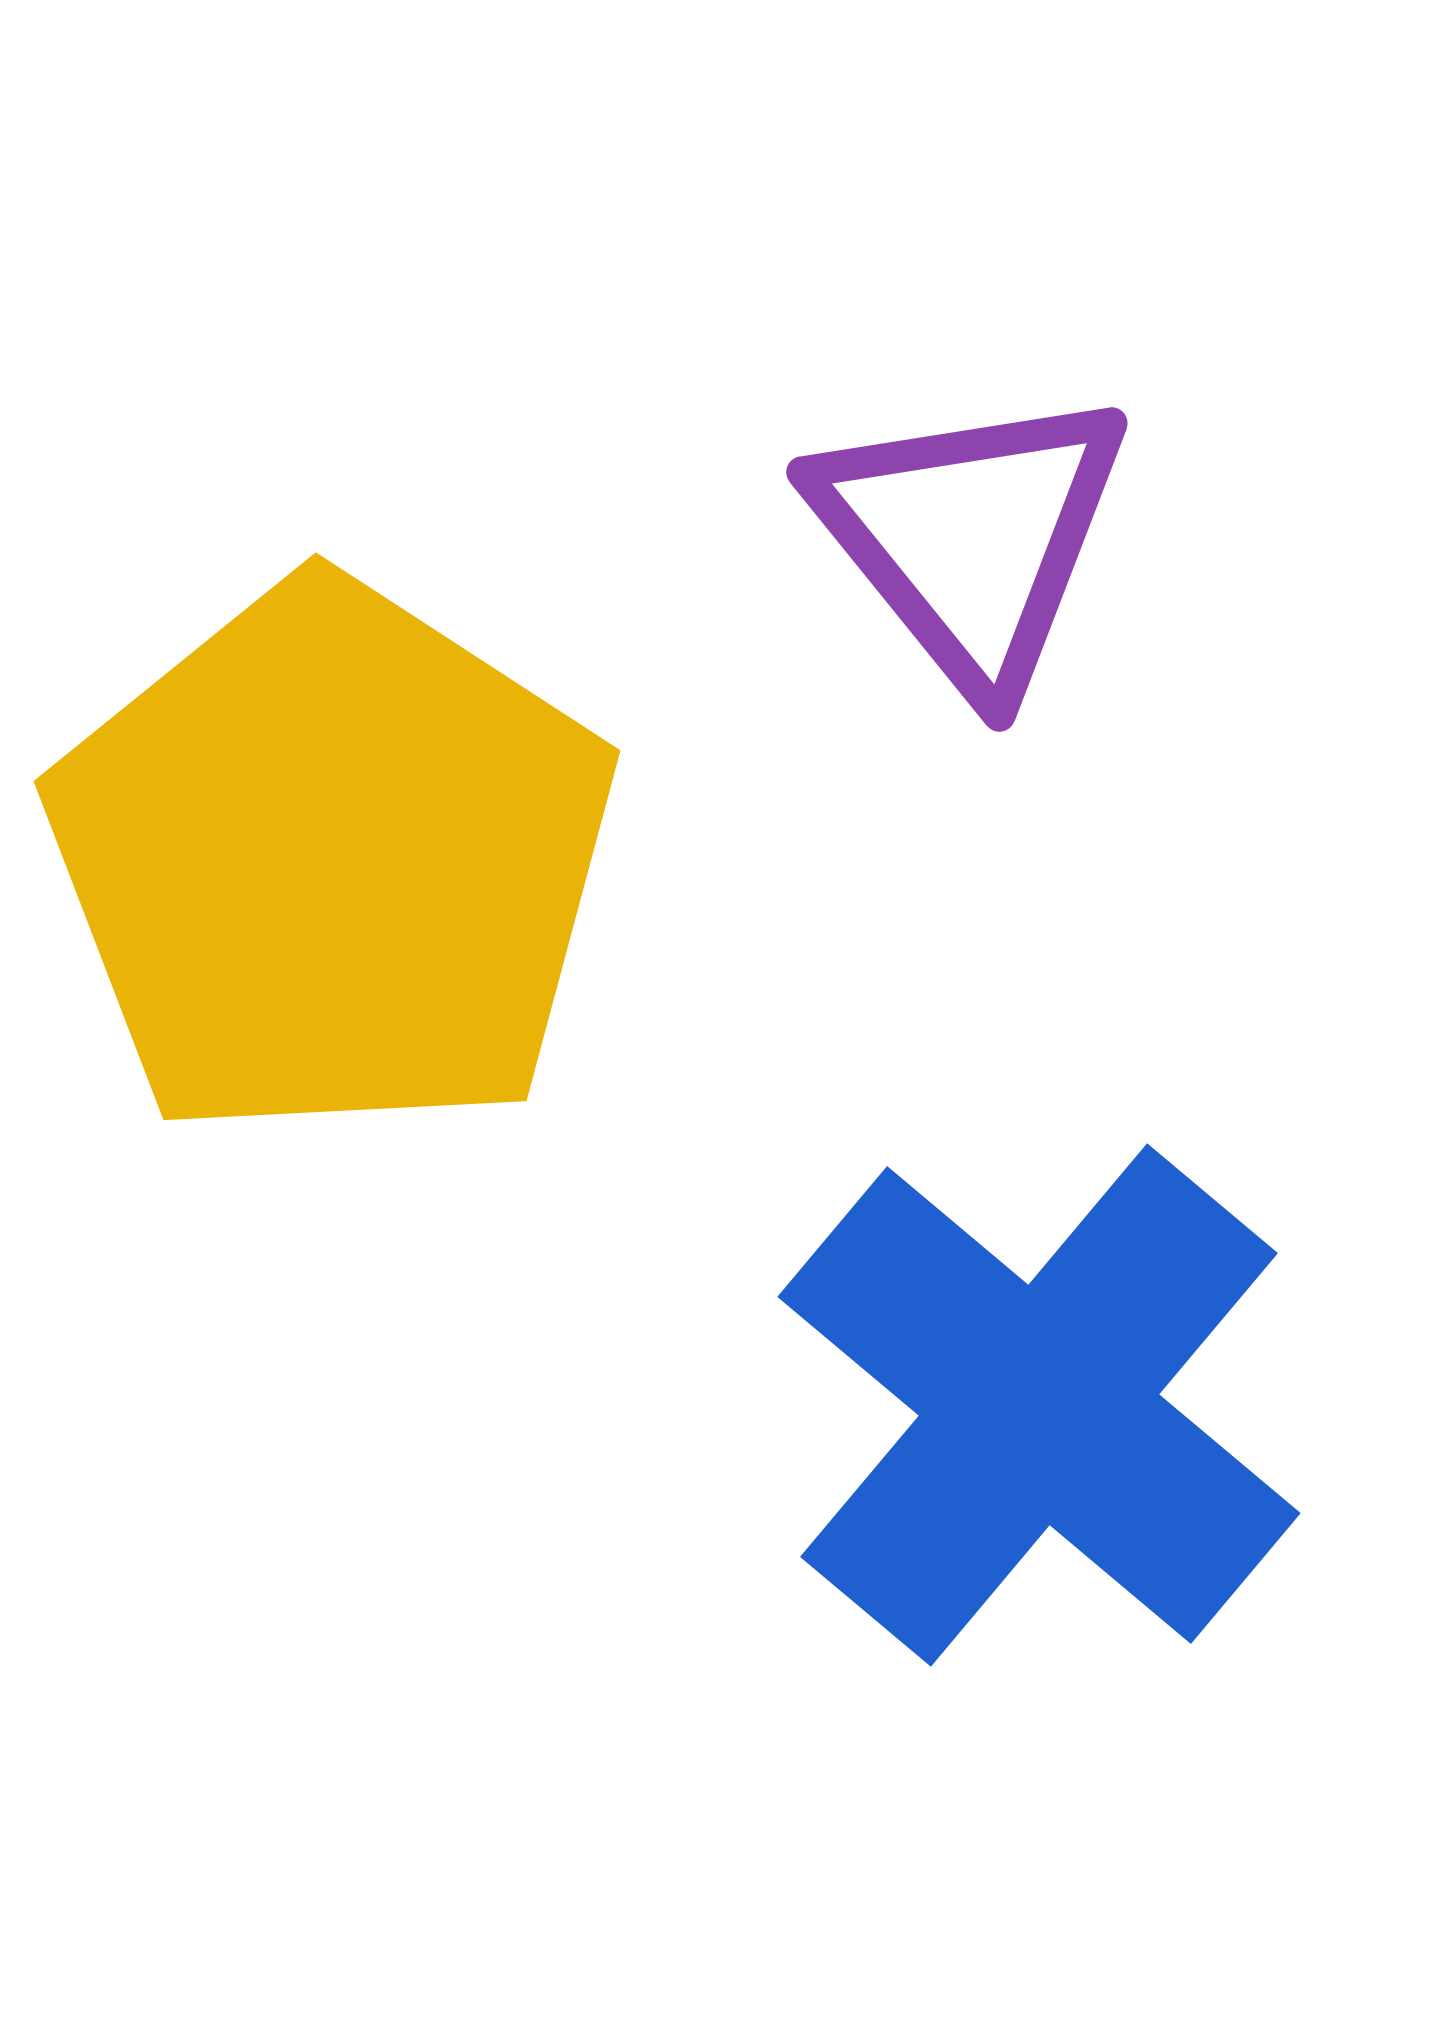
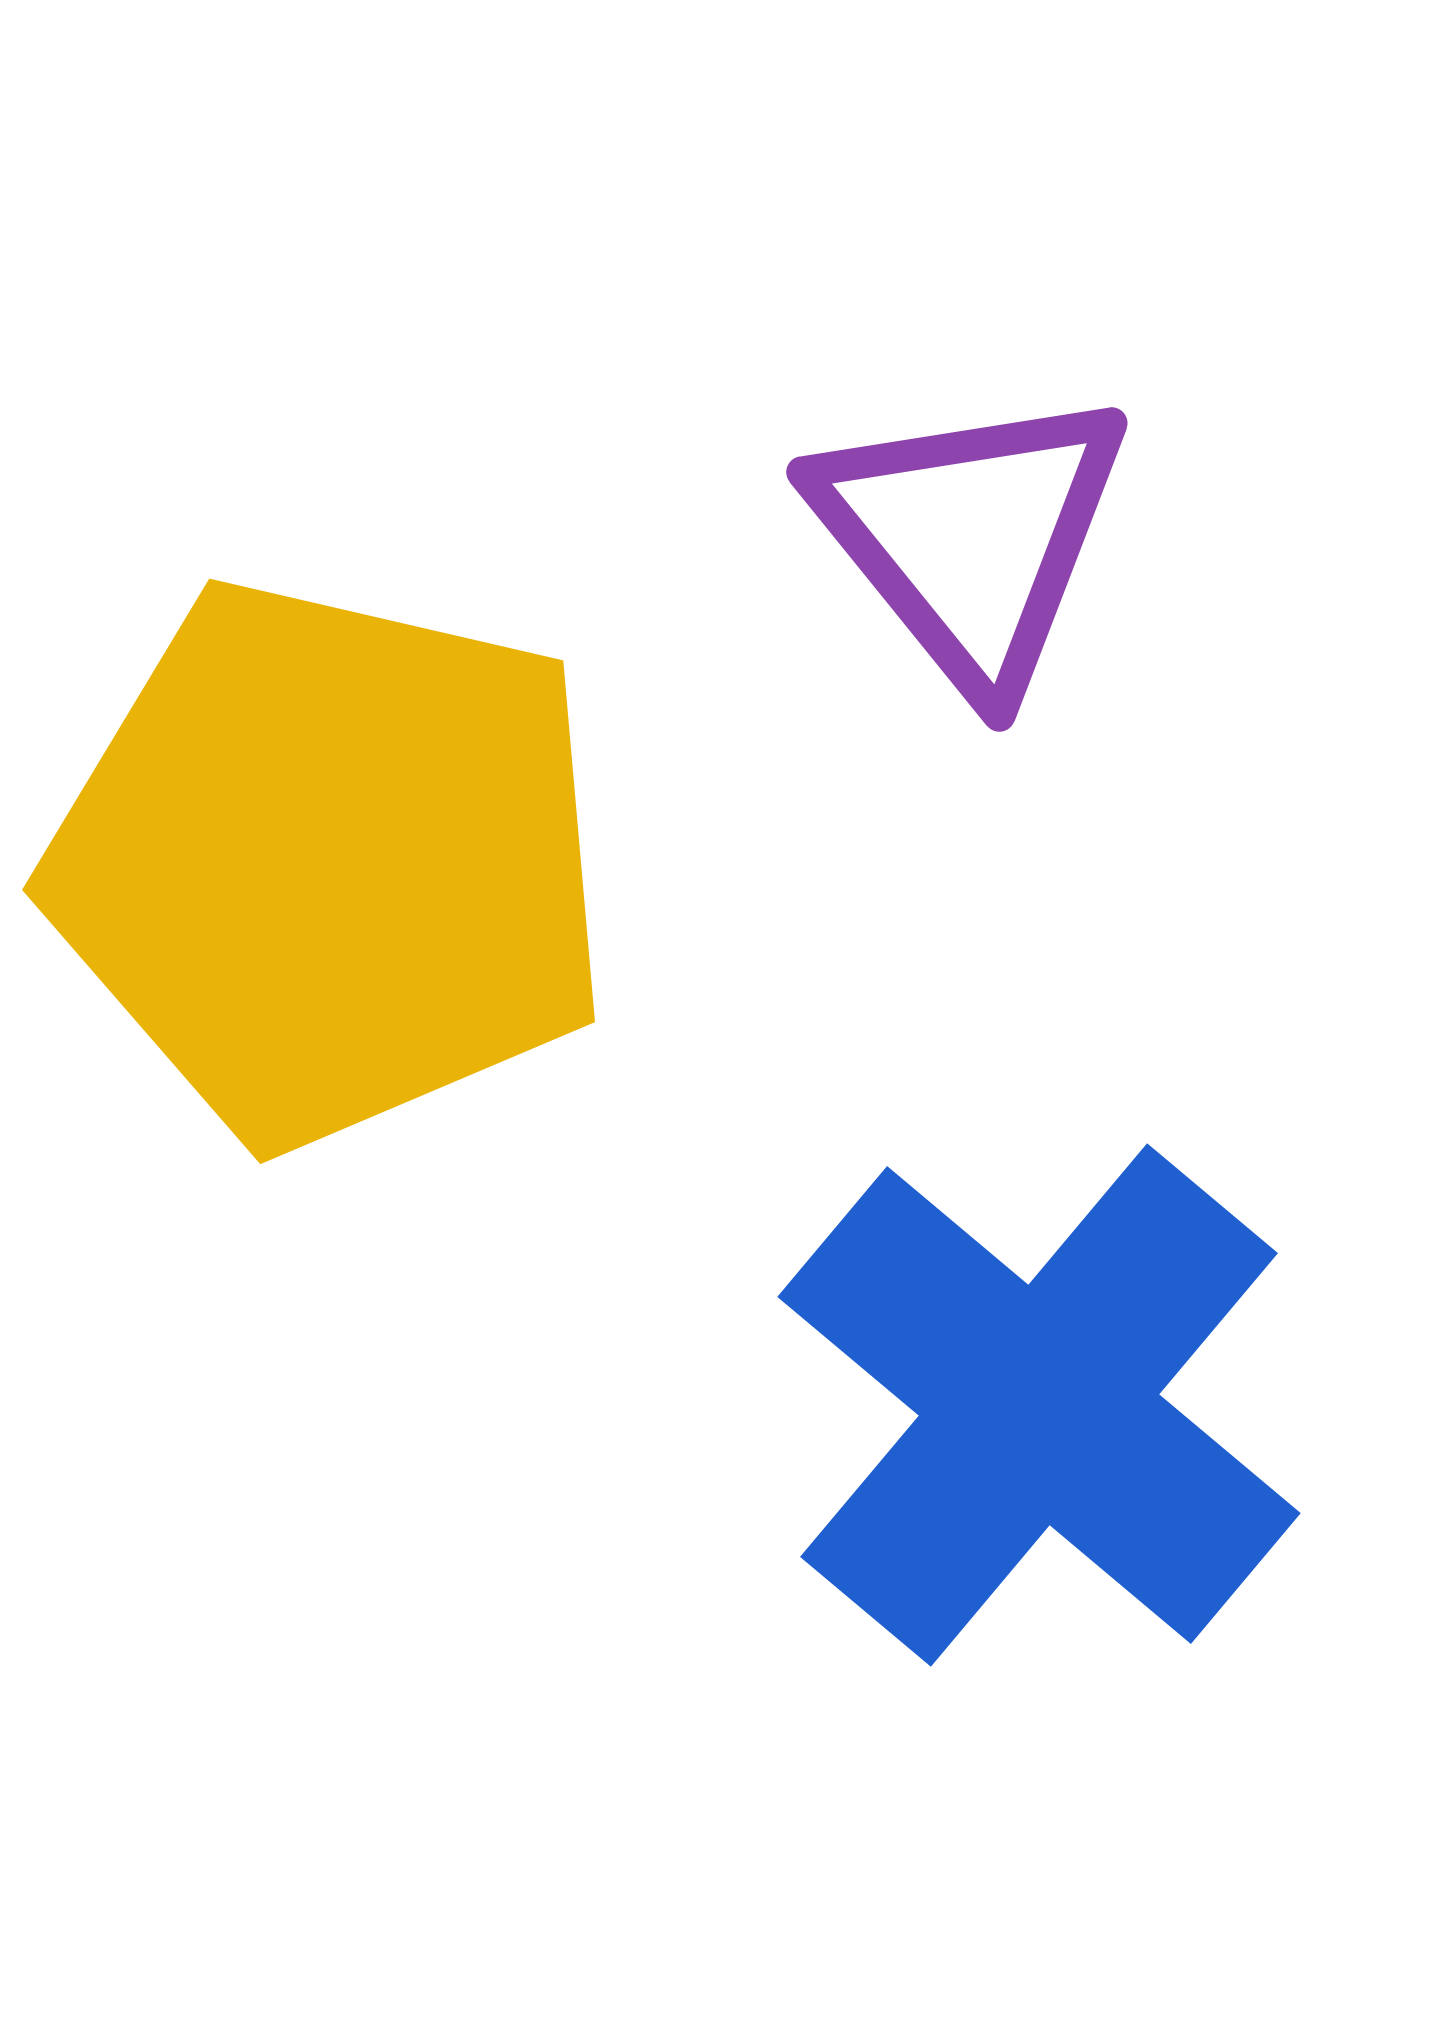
yellow pentagon: moved 2 px left, 2 px down; rotated 20 degrees counterclockwise
